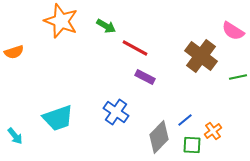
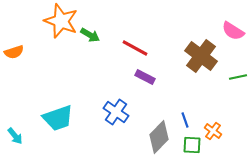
green arrow: moved 16 px left, 9 px down
blue line: rotated 70 degrees counterclockwise
orange cross: rotated 18 degrees counterclockwise
